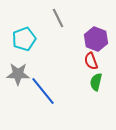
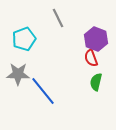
red semicircle: moved 3 px up
